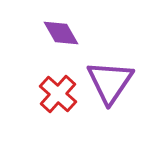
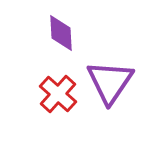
purple diamond: rotated 27 degrees clockwise
